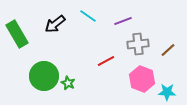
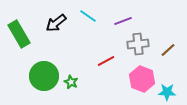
black arrow: moved 1 px right, 1 px up
green rectangle: moved 2 px right
green star: moved 3 px right, 1 px up
